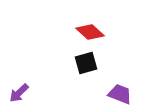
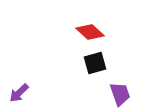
black square: moved 9 px right
purple trapezoid: rotated 50 degrees clockwise
